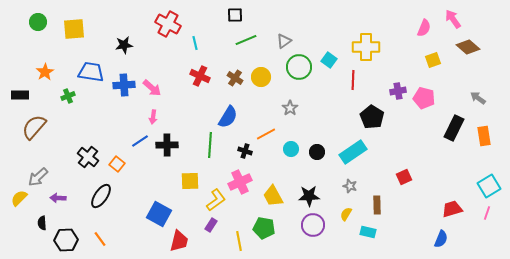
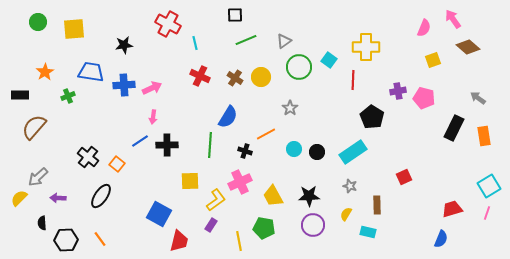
pink arrow at (152, 88): rotated 66 degrees counterclockwise
cyan circle at (291, 149): moved 3 px right
